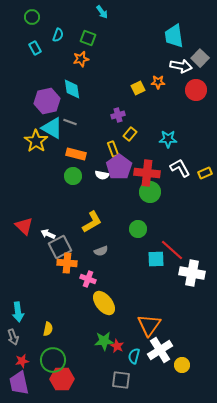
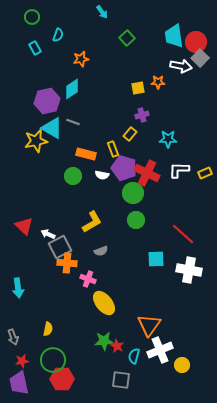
green square at (88, 38): moved 39 px right; rotated 28 degrees clockwise
yellow square at (138, 88): rotated 16 degrees clockwise
cyan diamond at (72, 89): rotated 65 degrees clockwise
red circle at (196, 90): moved 48 px up
purple cross at (118, 115): moved 24 px right
gray line at (70, 122): moved 3 px right
yellow star at (36, 141): rotated 25 degrees clockwise
orange rectangle at (76, 154): moved 10 px right
purple pentagon at (119, 167): moved 5 px right, 1 px down; rotated 20 degrees counterclockwise
white L-shape at (180, 168): moved 1 px left, 2 px down; rotated 60 degrees counterclockwise
red cross at (147, 173): rotated 20 degrees clockwise
green circle at (150, 192): moved 17 px left, 1 px down
green circle at (138, 229): moved 2 px left, 9 px up
red line at (172, 250): moved 11 px right, 16 px up
white cross at (192, 273): moved 3 px left, 3 px up
cyan arrow at (18, 312): moved 24 px up
white cross at (160, 350): rotated 10 degrees clockwise
